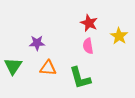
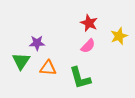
yellow star: rotated 18 degrees clockwise
pink semicircle: rotated 126 degrees counterclockwise
green triangle: moved 8 px right, 5 px up
